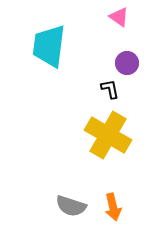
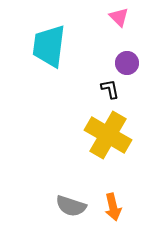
pink triangle: rotated 10 degrees clockwise
